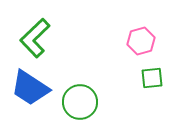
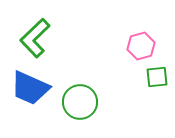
pink hexagon: moved 5 px down
green square: moved 5 px right, 1 px up
blue trapezoid: rotated 9 degrees counterclockwise
